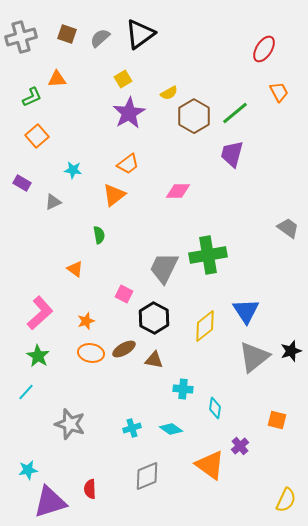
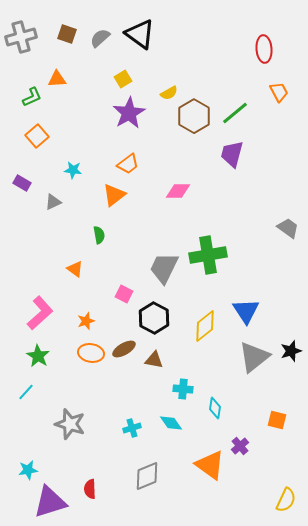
black triangle at (140, 34): rotated 48 degrees counterclockwise
red ellipse at (264, 49): rotated 36 degrees counterclockwise
cyan diamond at (171, 429): moved 6 px up; rotated 20 degrees clockwise
